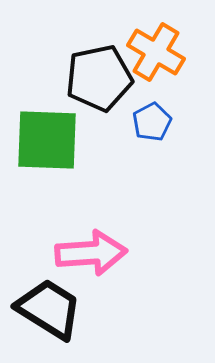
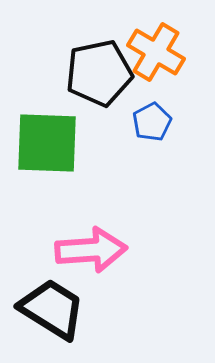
black pentagon: moved 5 px up
green square: moved 3 px down
pink arrow: moved 3 px up
black trapezoid: moved 3 px right
